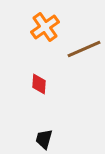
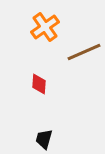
brown line: moved 3 px down
